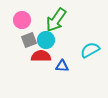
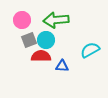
green arrow: rotated 50 degrees clockwise
